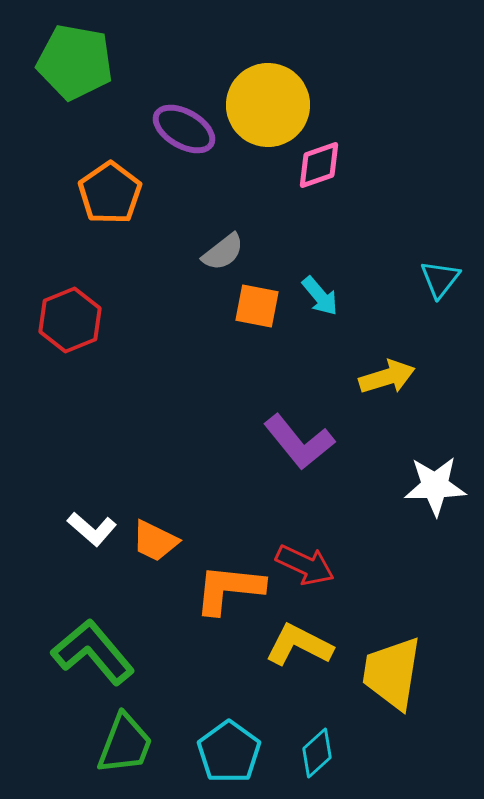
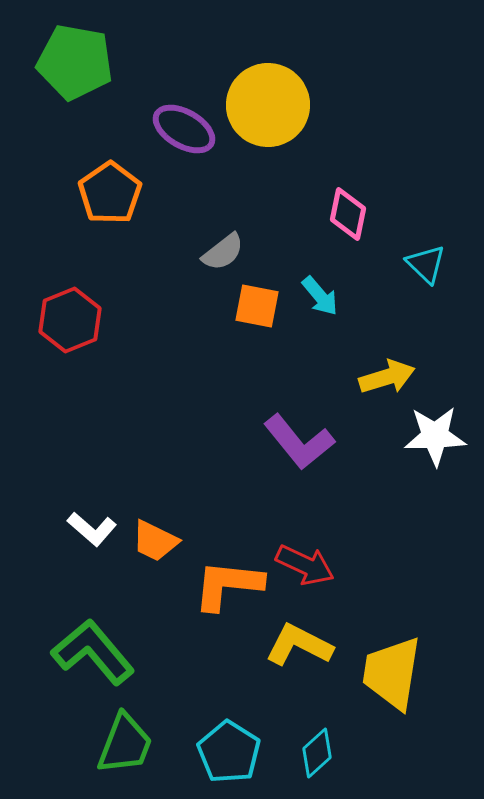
pink diamond: moved 29 px right, 49 px down; rotated 60 degrees counterclockwise
cyan triangle: moved 14 px left, 15 px up; rotated 24 degrees counterclockwise
white star: moved 50 px up
orange L-shape: moved 1 px left, 4 px up
cyan pentagon: rotated 4 degrees counterclockwise
